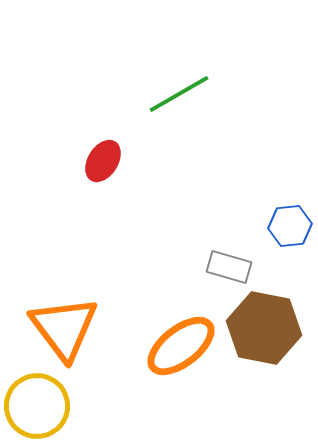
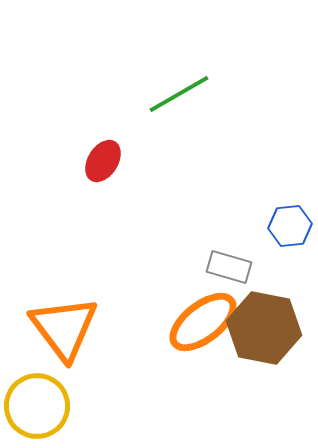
orange ellipse: moved 22 px right, 24 px up
